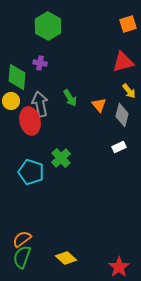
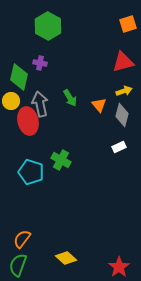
green diamond: moved 2 px right; rotated 8 degrees clockwise
yellow arrow: moved 5 px left; rotated 70 degrees counterclockwise
red ellipse: moved 2 px left
green cross: moved 2 px down; rotated 18 degrees counterclockwise
orange semicircle: rotated 18 degrees counterclockwise
green semicircle: moved 4 px left, 8 px down
